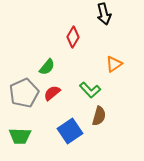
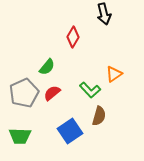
orange triangle: moved 10 px down
